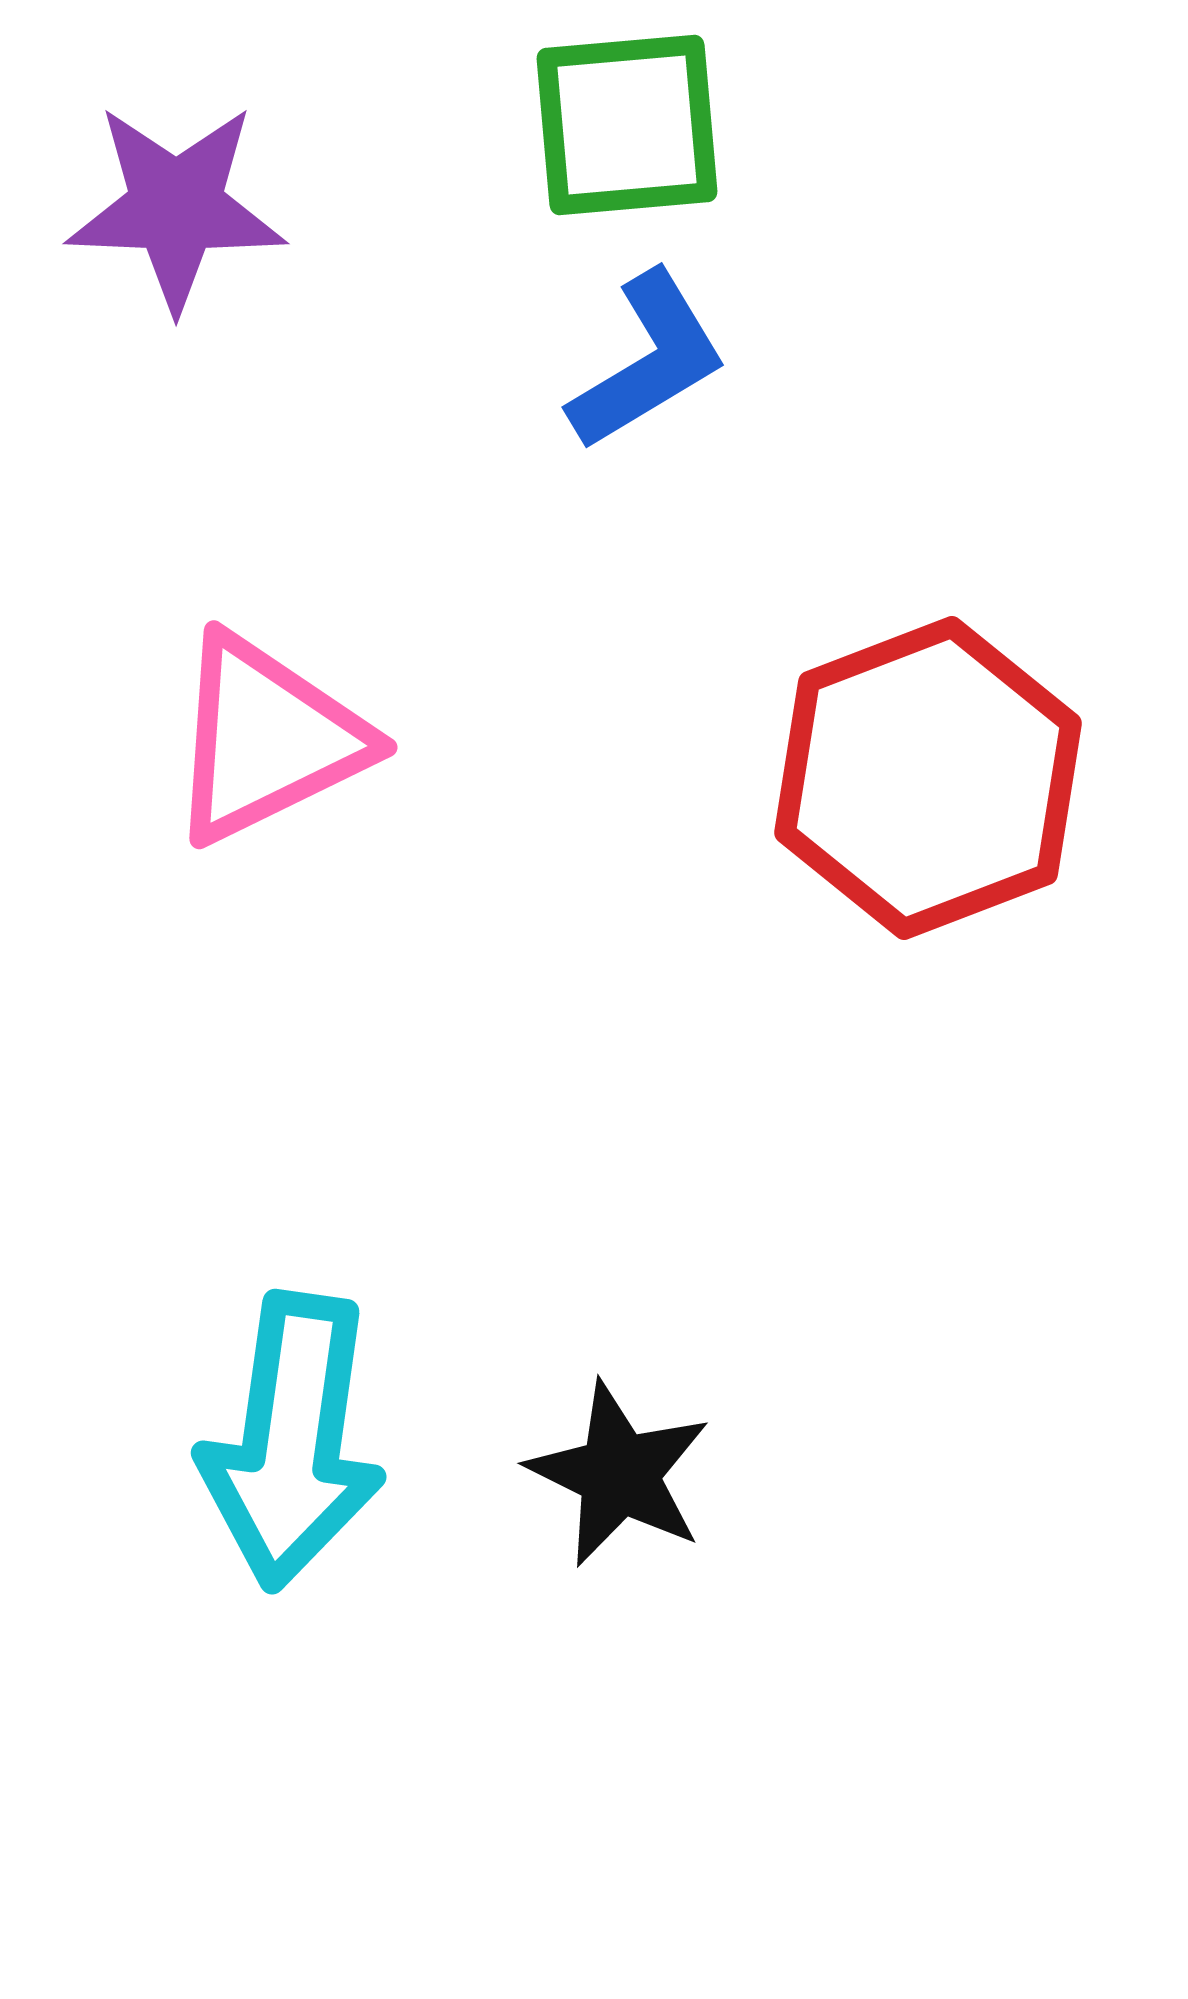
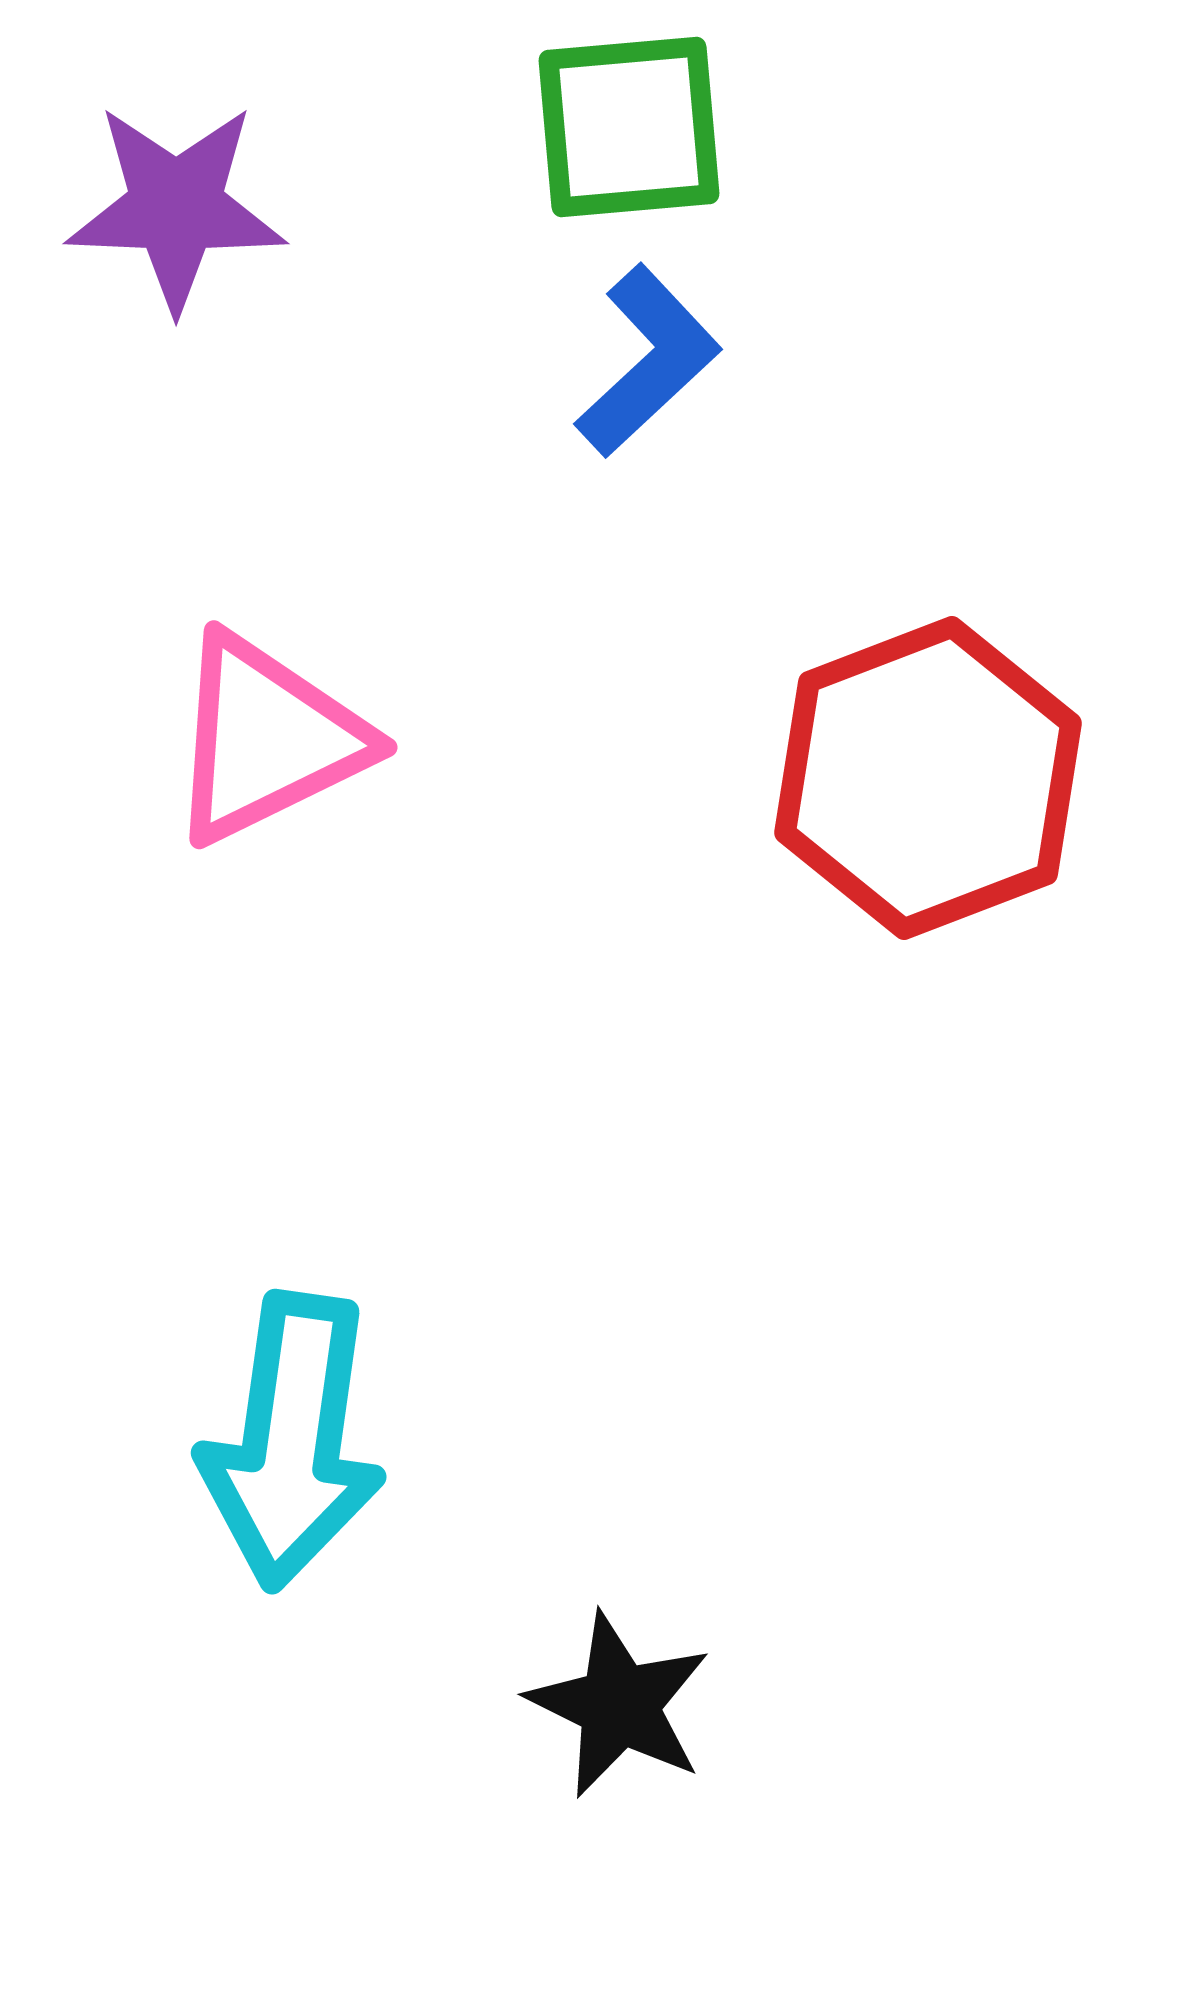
green square: moved 2 px right, 2 px down
blue L-shape: rotated 12 degrees counterclockwise
black star: moved 231 px down
